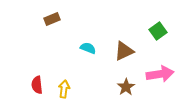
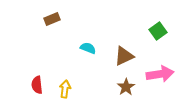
brown triangle: moved 5 px down
yellow arrow: moved 1 px right
